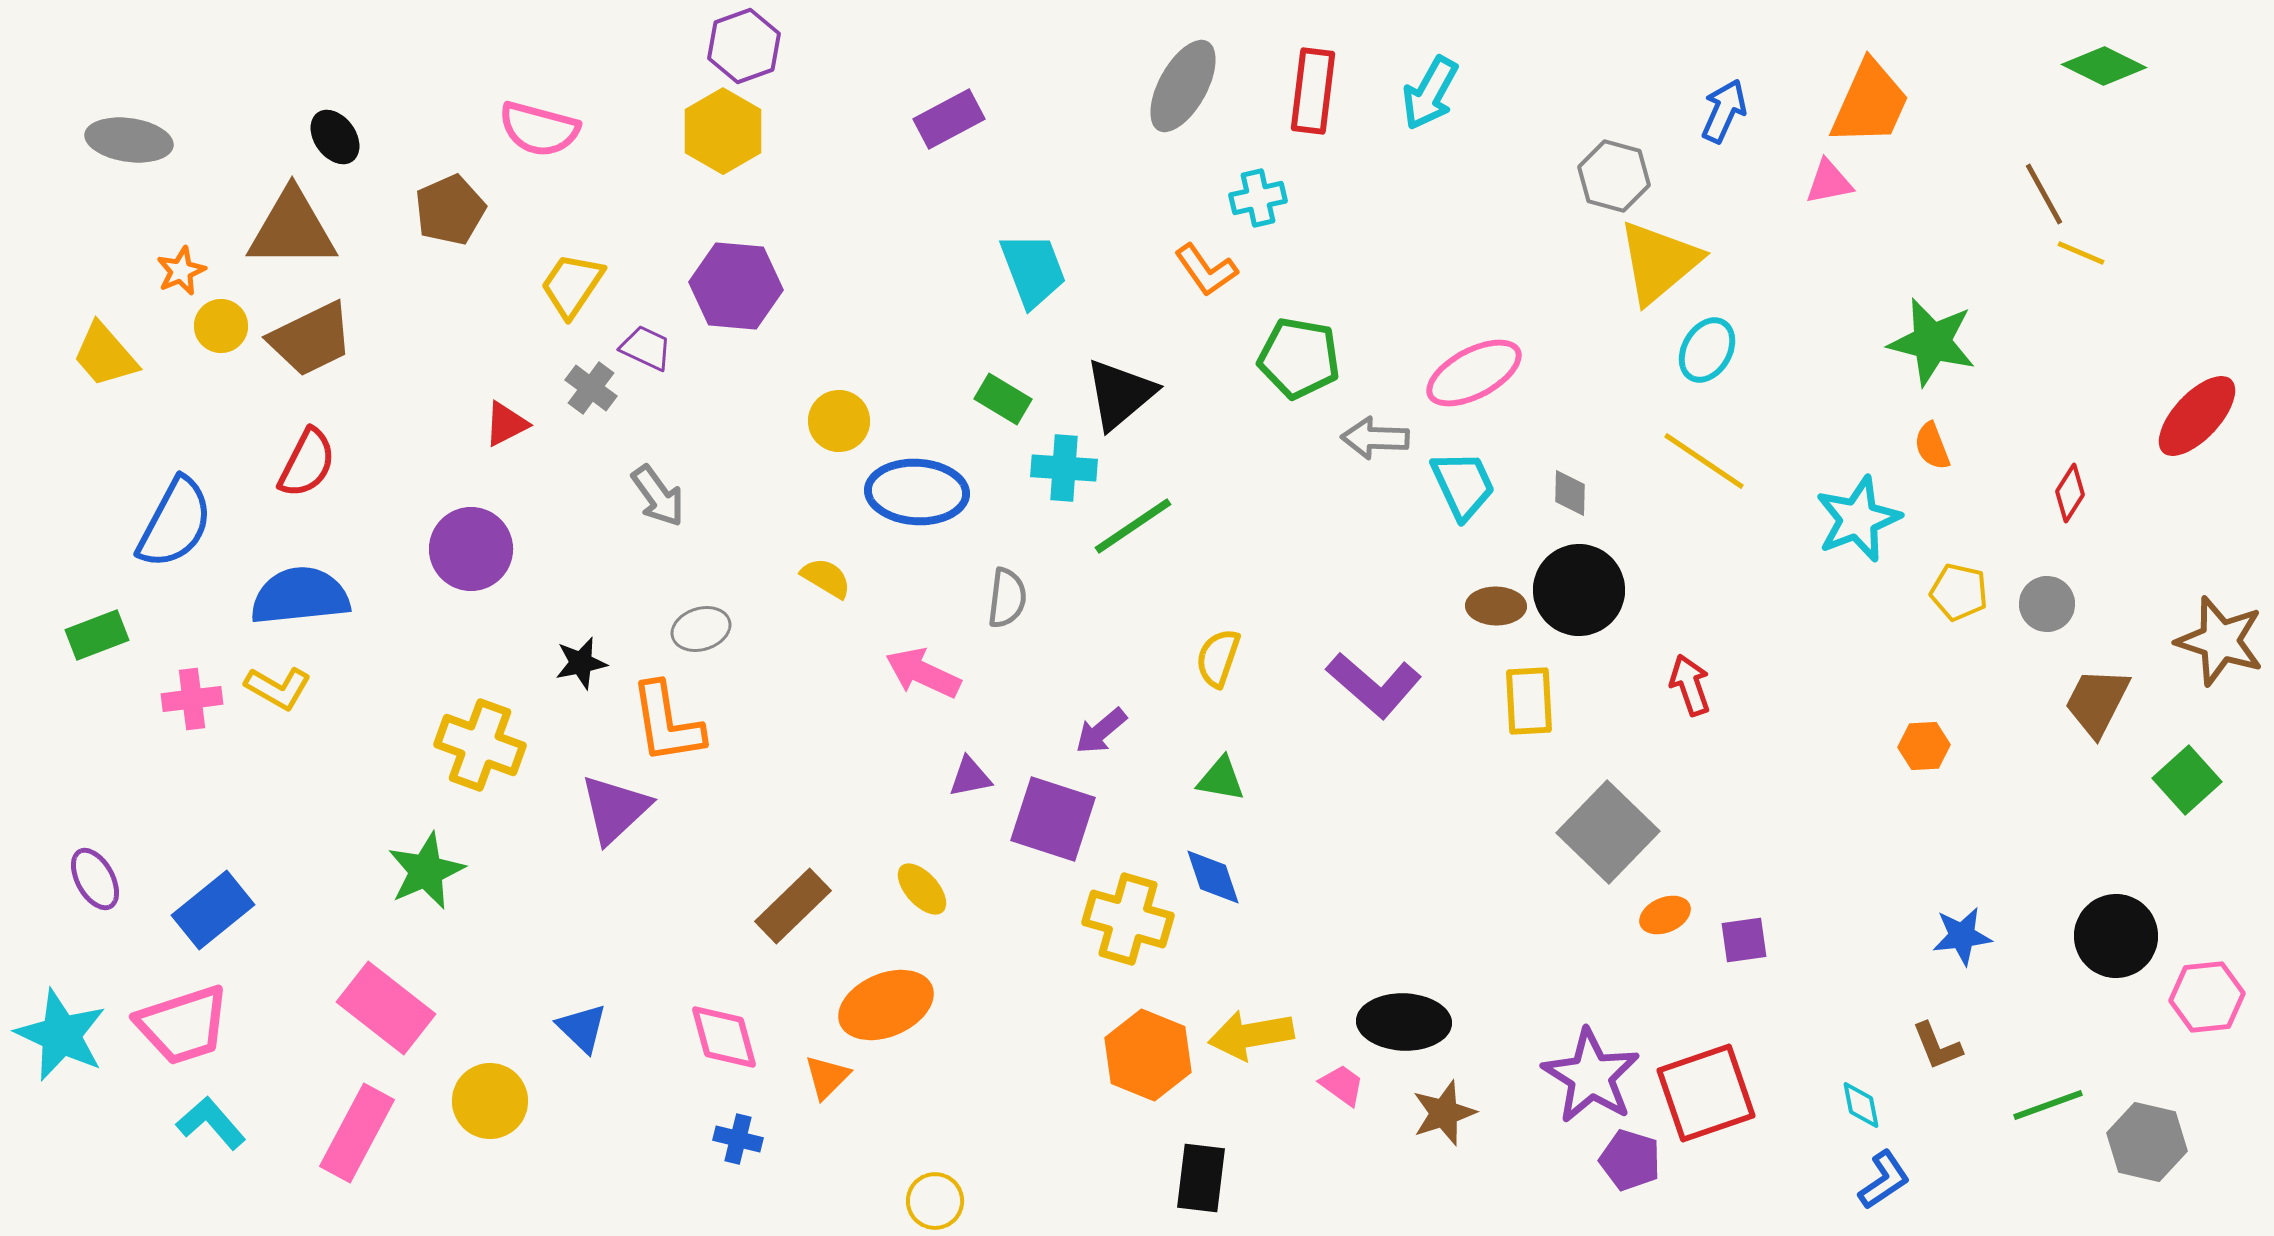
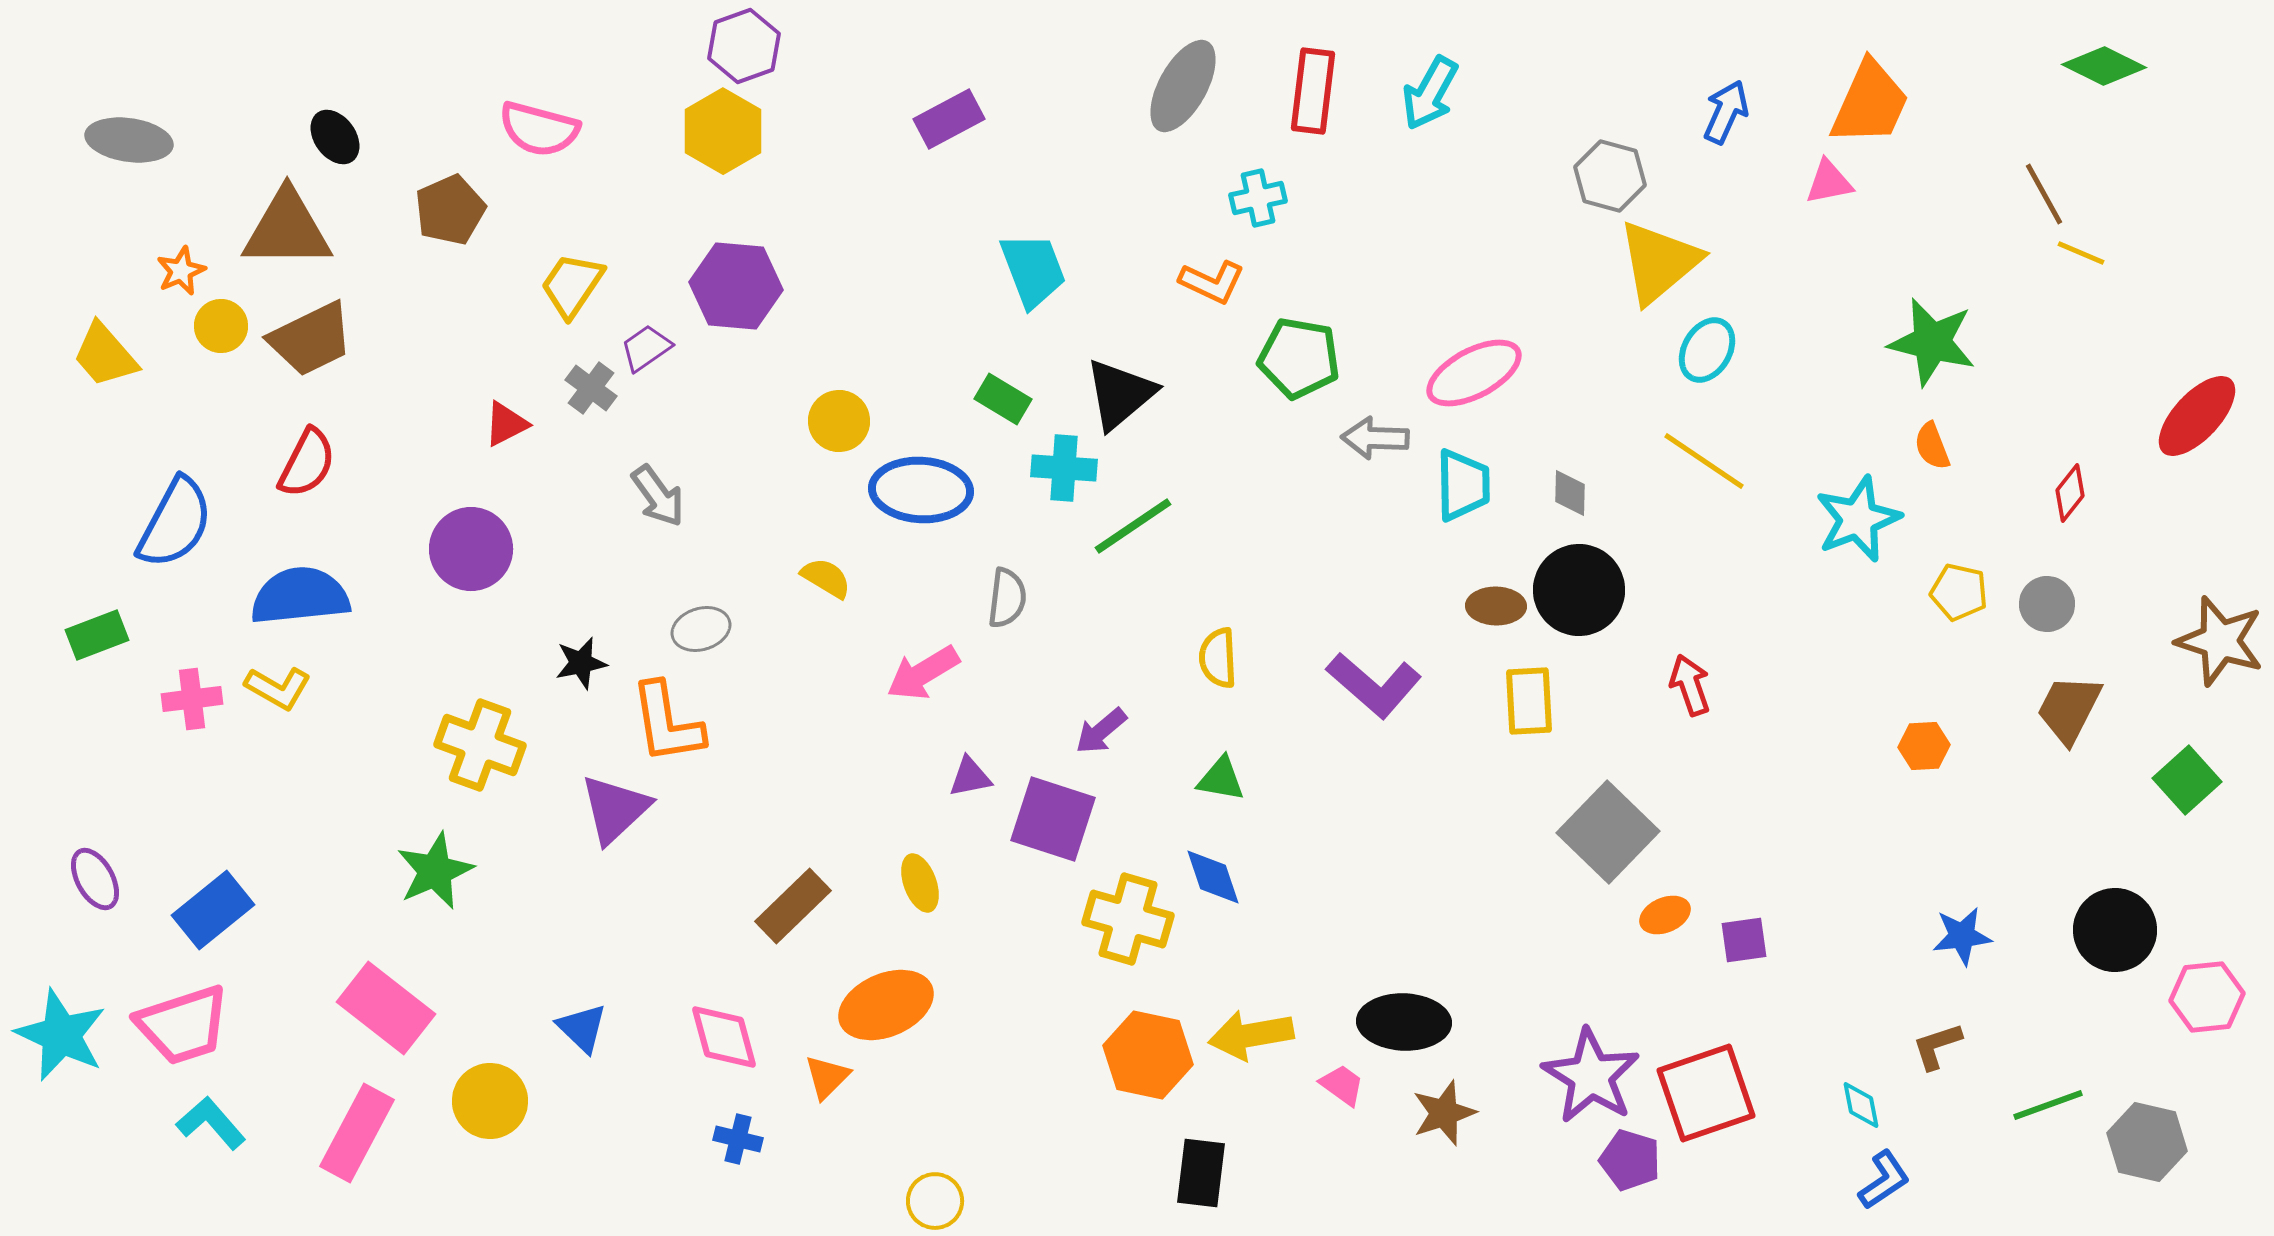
blue arrow at (1724, 111): moved 2 px right, 1 px down
gray hexagon at (1614, 176): moved 4 px left
brown triangle at (292, 229): moved 5 px left
orange L-shape at (1206, 270): moved 6 px right, 12 px down; rotated 30 degrees counterclockwise
purple trapezoid at (646, 348): rotated 60 degrees counterclockwise
cyan trapezoid at (1463, 485): rotated 24 degrees clockwise
blue ellipse at (917, 492): moved 4 px right, 2 px up
red diamond at (2070, 493): rotated 6 degrees clockwise
yellow semicircle at (1218, 658): rotated 22 degrees counterclockwise
pink arrow at (923, 673): rotated 56 degrees counterclockwise
brown trapezoid at (2097, 702): moved 28 px left, 7 px down
green star at (426, 871): moved 9 px right
yellow ellipse at (922, 889): moved 2 px left, 6 px up; rotated 22 degrees clockwise
black circle at (2116, 936): moved 1 px left, 6 px up
brown L-shape at (1937, 1046): rotated 94 degrees clockwise
orange hexagon at (1148, 1055): rotated 10 degrees counterclockwise
black rectangle at (1201, 1178): moved 5 px up
